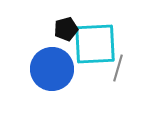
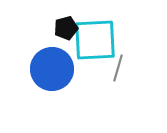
black pentagon: moved 1 px up
cyan square: moved 4 px up
